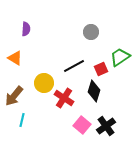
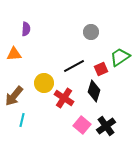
orange triangle: moved 1 px left, 4 px up; rotated 35 degrees counterclockwise
